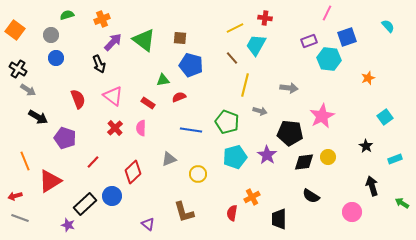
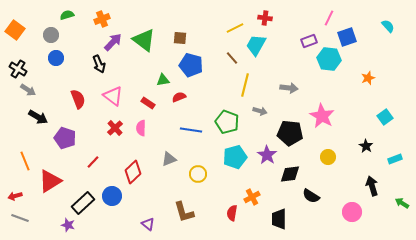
pink line at (327, 13): moved 2 px right, 5 px down
pink star at (322, 116): rotated 15 degrees counterclockwise
black diamond at (304, 162): moved 14 px left, 12 px down
black rectangle at (85, 204): moved 2 px left, 1 px up
